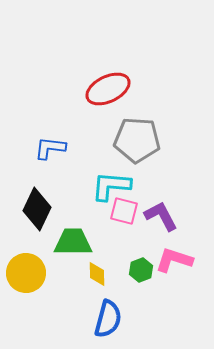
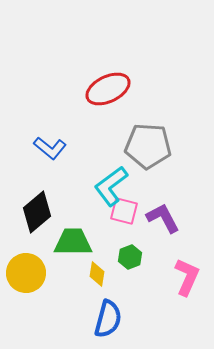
gray pentagon: moved 11 px right, 6 px down
blue L-shape: rotated 148 degrees counterclockwise
cyan L-shape: rotated 42 degrees counterclockwise
black diamond: moved 3 px down; rotated 24 degrees clockwise
purple L-shape: moved 2 px right, 2 px down
pink L-shape: moved 13 px right, 17 px down; rotated 96 degrees clockwise
green hexagon: moved 11 px left, 13 px up
yellow diamond: rotated 10 degrees clockwise
